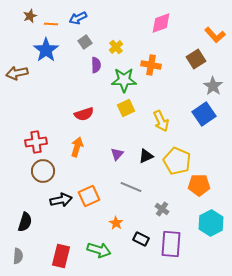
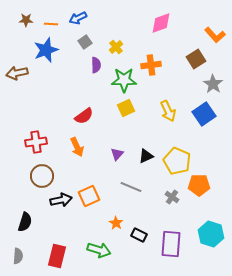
brown star: moved 4 px left, 4 px down; rotated 24 degrees clockwise
blue star: rotated 15 degrees clockwise
orange cross: rotated 18 degrees counterclockwise
gray star: moved 2 px up
red semicircle: moved 2 px down; rotated 18 degrees counterclockwise
yellow arrow: moved 7 px right, 10 px up
orange arrow: rotated 138 degrees clockwise
brown circle: moved 1 px left, 5 px down
gray cross: moved 10 px right, 12 px up
cyan hexagon: moved 11 px down; rotated 15 degrees counterclockwise
black rectangle: moved 2 px left, 4 px up
red rectangle: moved 4 px left
